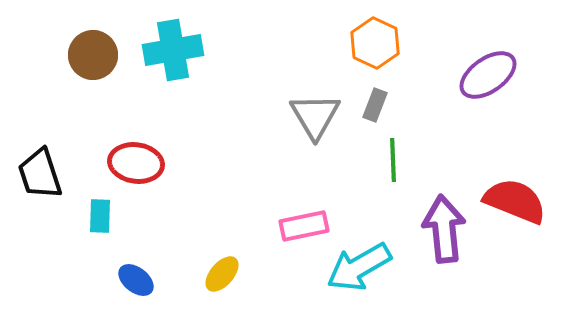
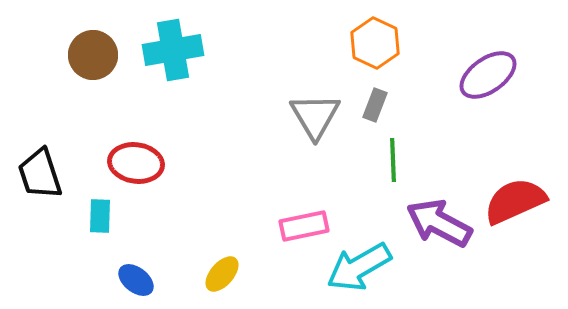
red semicircle: rotated 46 degrees counterclockwise
purple arrow: moved 5 px left, 6 px up; rotated 56 degrees counterclockwise
